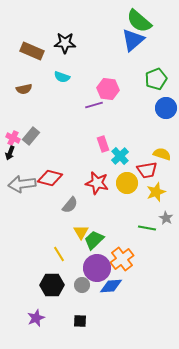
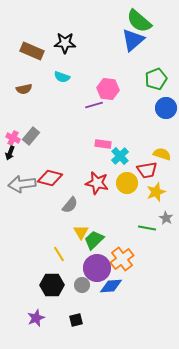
pink rectangle: rotated 63 degrees counterclockwise
black square: moved 4 px left, 1 px up; rotated 16 degrees counterclockwise
